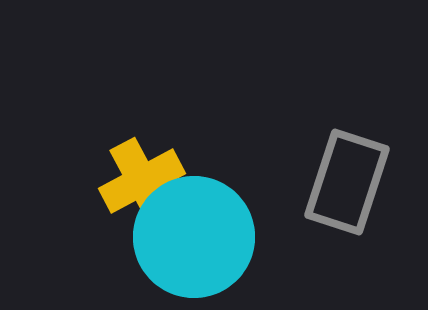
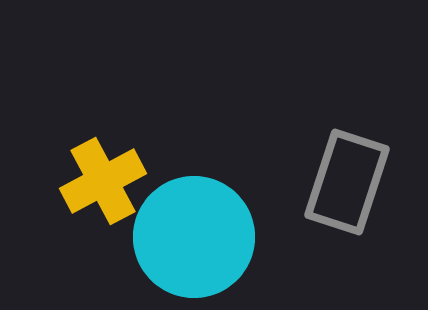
yellow cross: moved 39 px left
